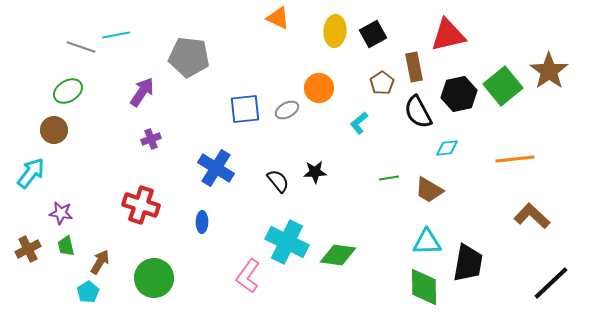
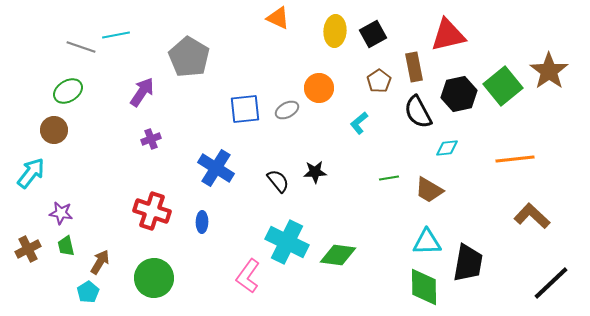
gray pentagon at (189, 57): rotated 24 degrees clockwise
brown pentagon at (382, 83): moved 3 px left, 2 px up
red cross at (141, 205): moved 11 px right, 6 px down
